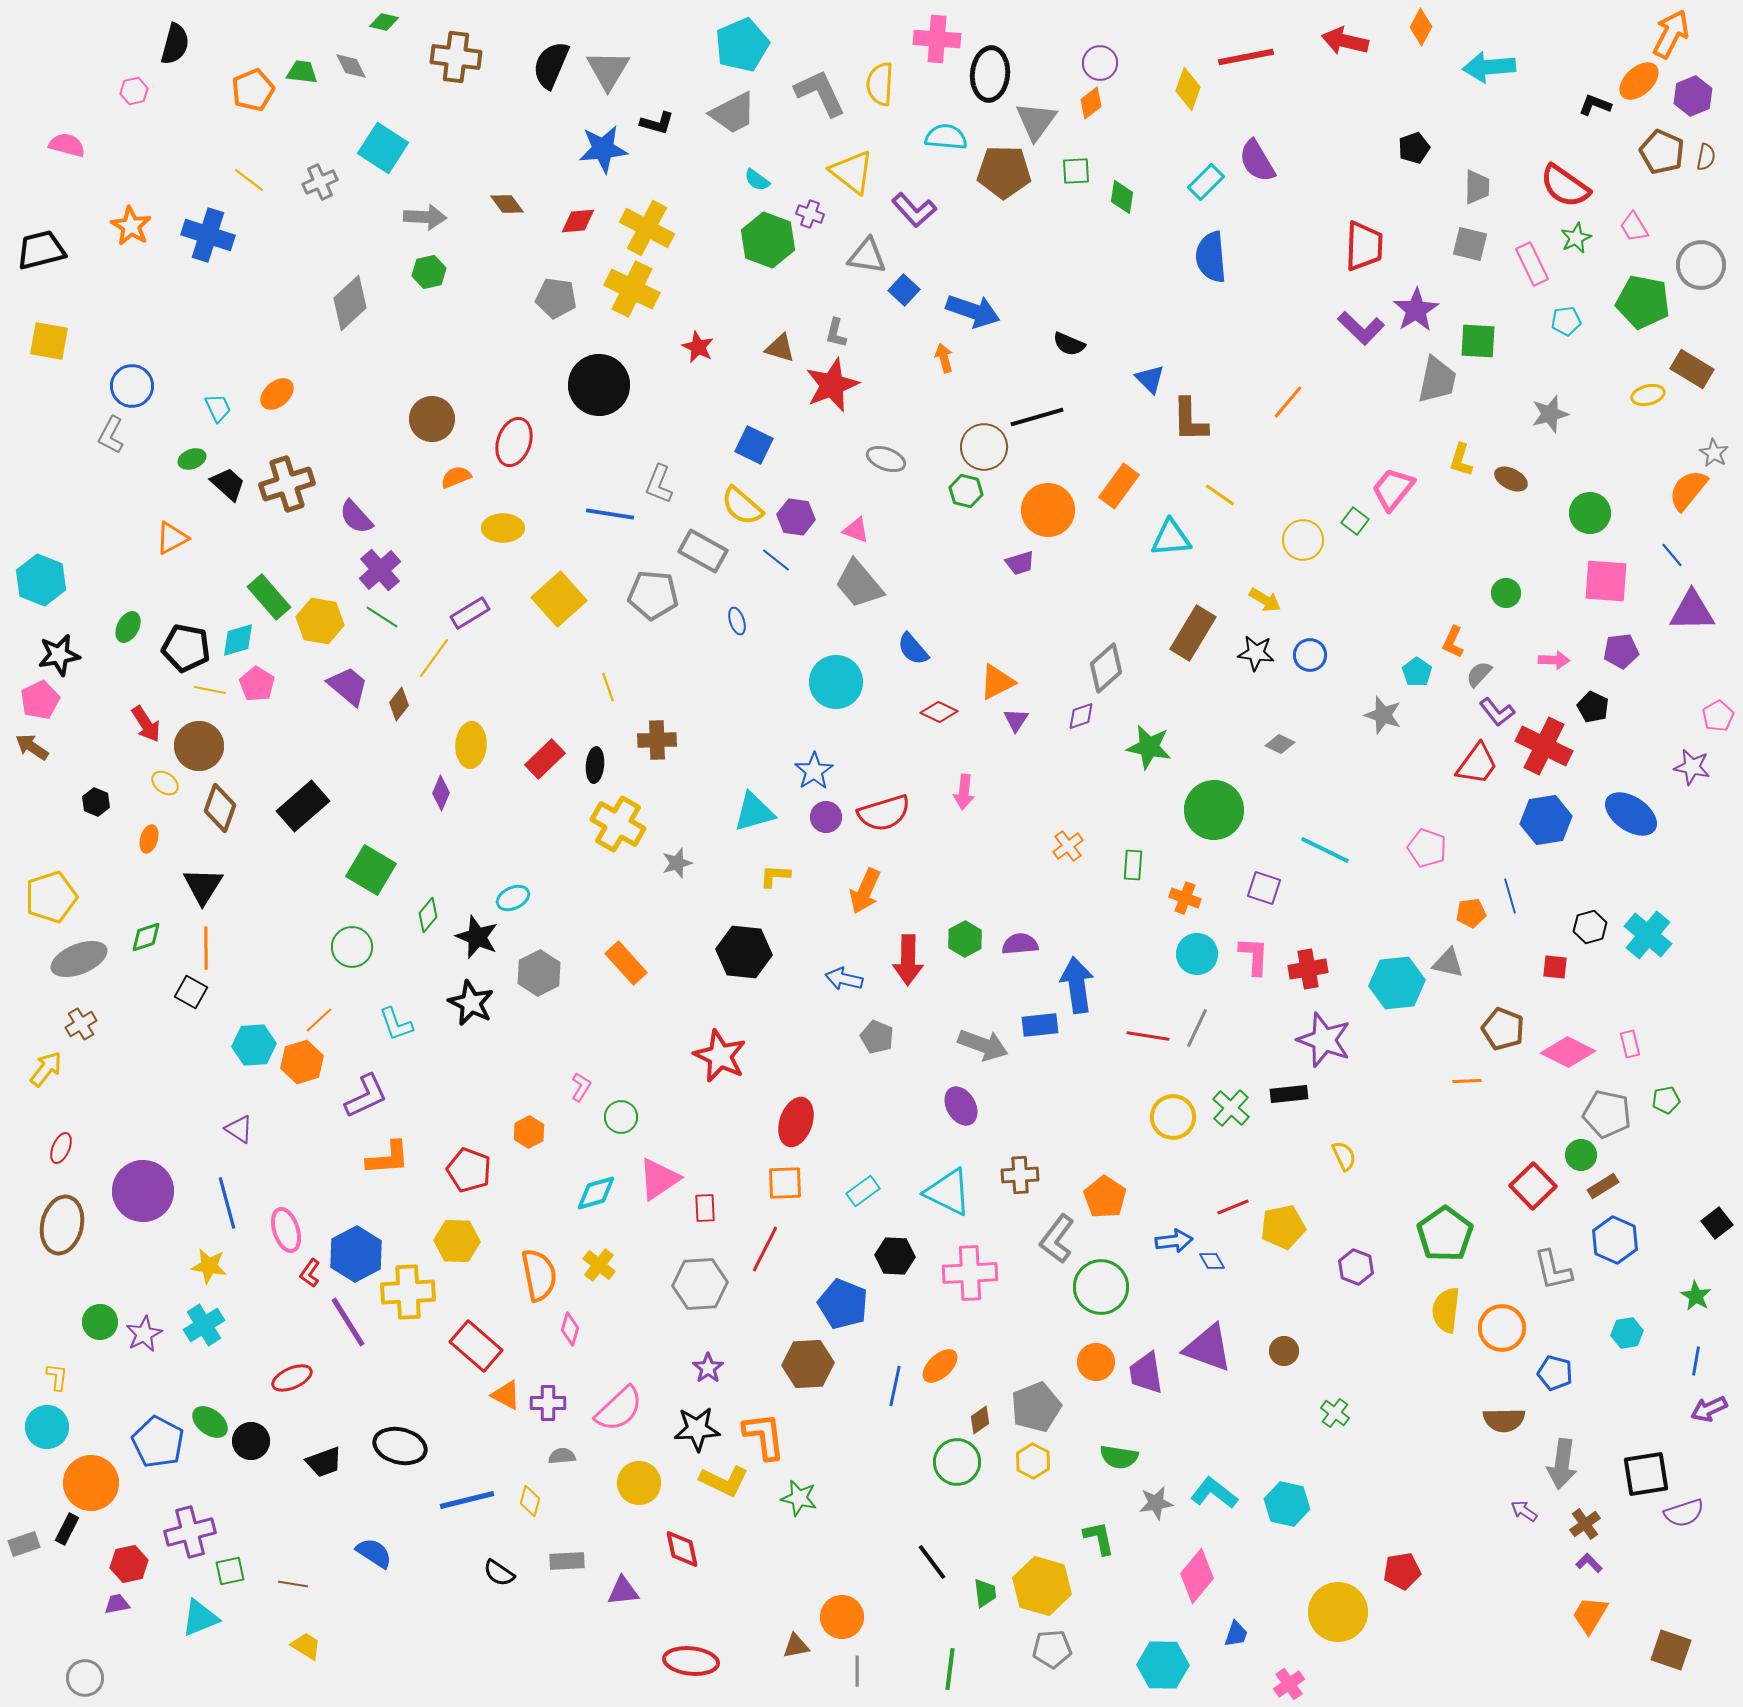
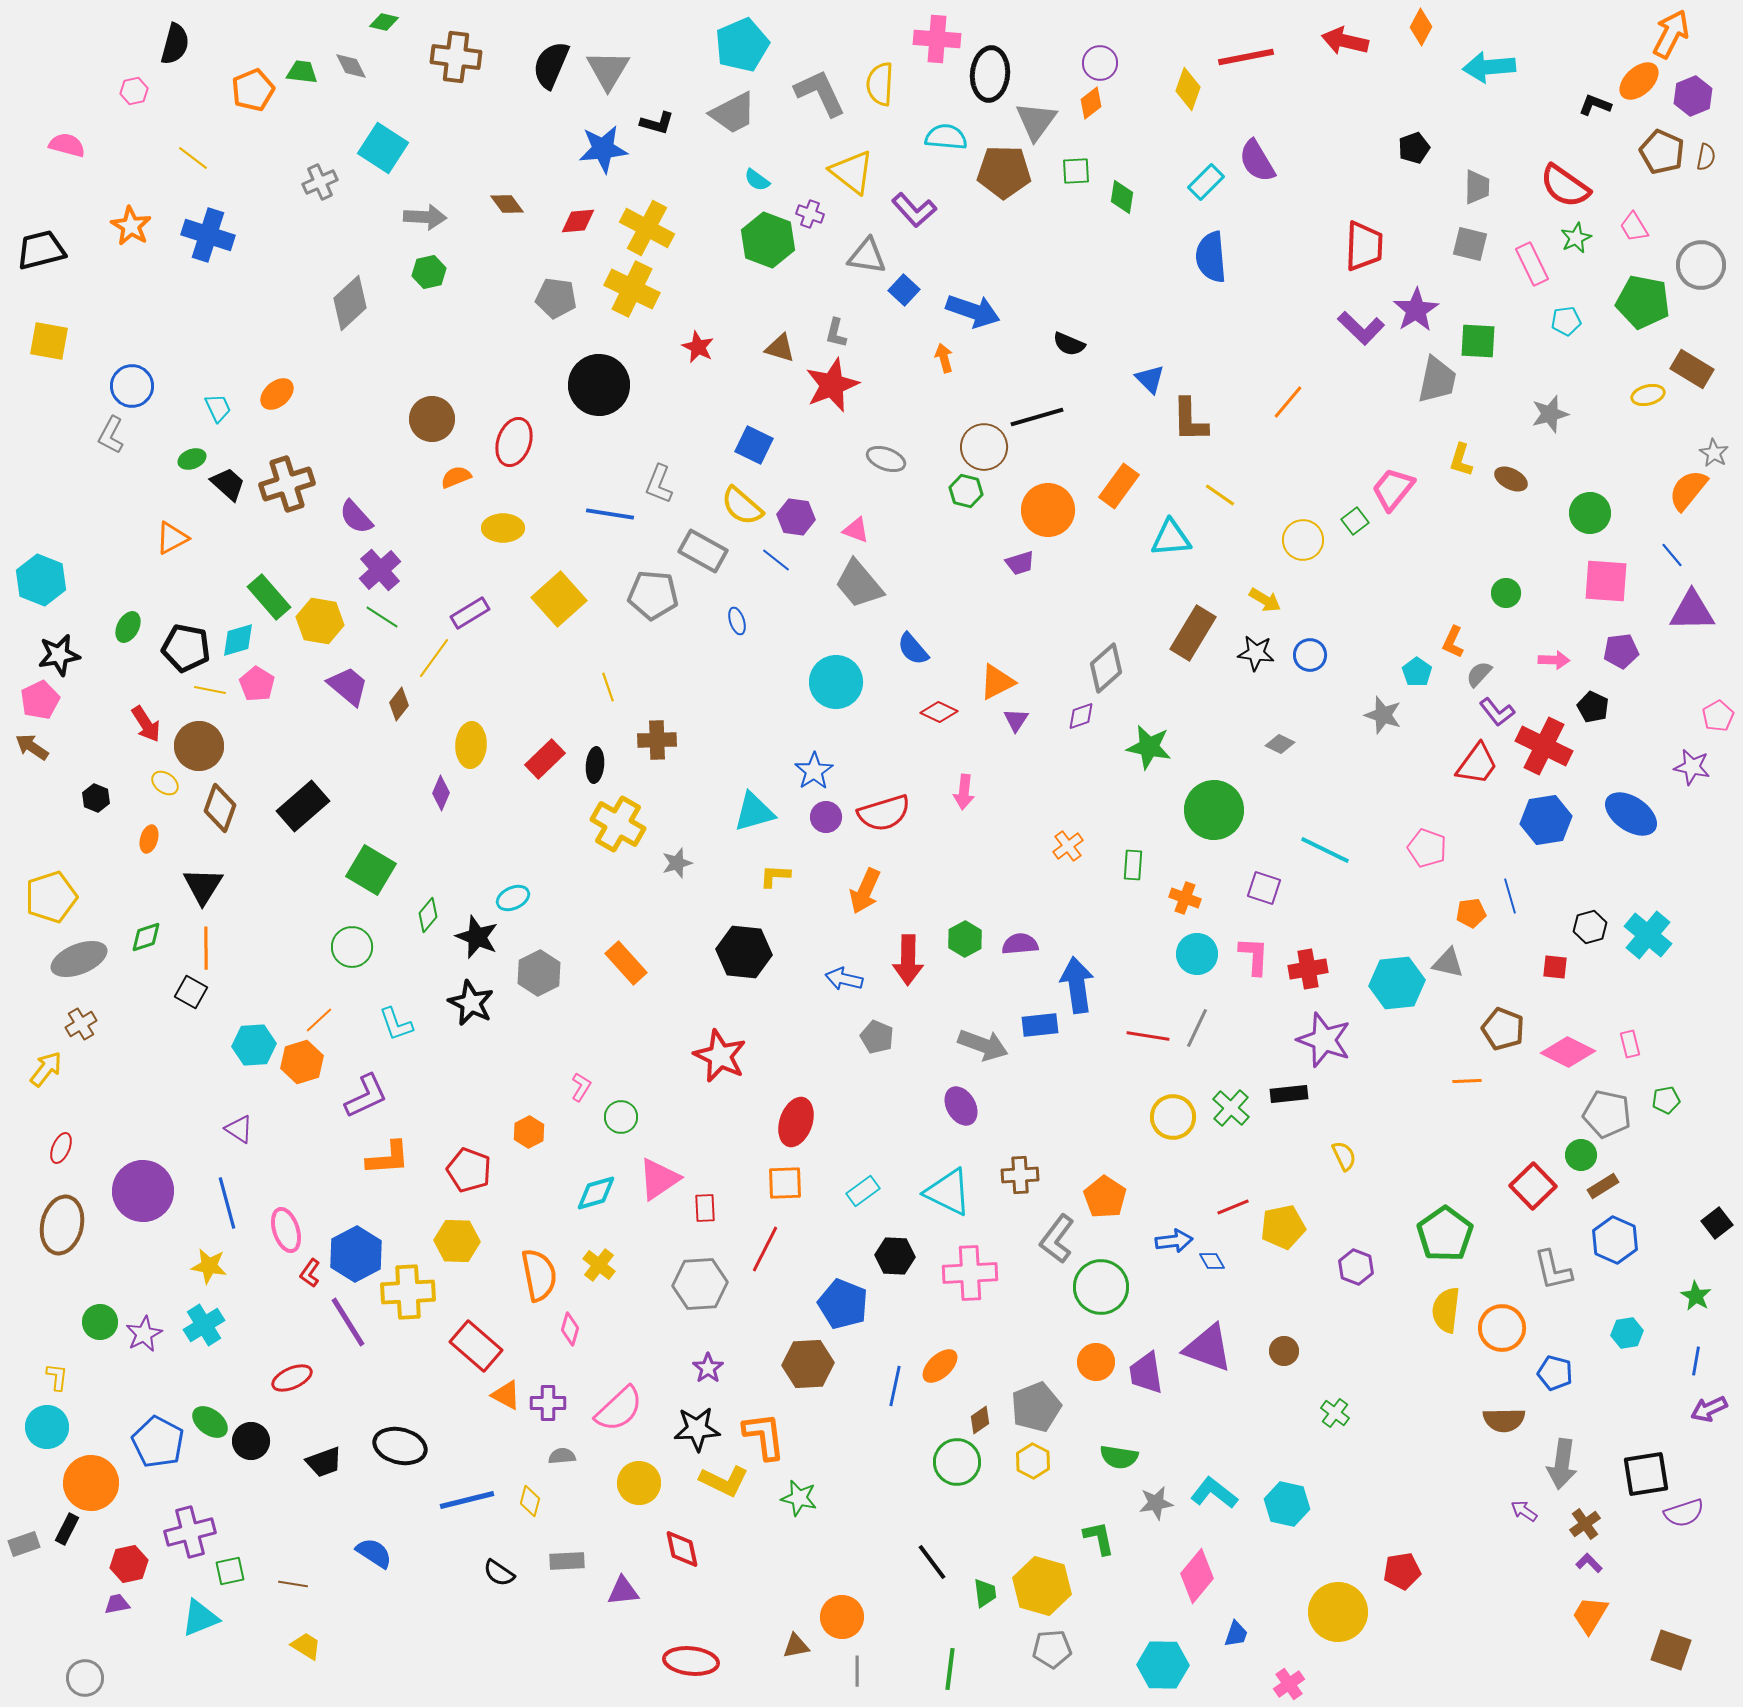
yellow line at (249, 180): moved 56 px left, 22 px up
green square at (1355, 521): rotated 16 degrees clockwise
black hexagon at (96, 802): moved 4 px up
